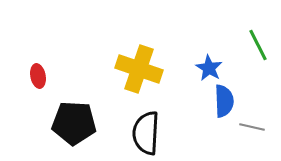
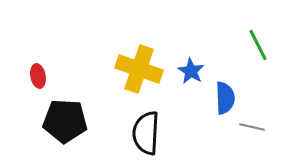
blue star: moved 18 px left, 3 px down
blue semicircle: moved 1 px right, 3 px up
black pentagon: moved 9 px left, 2 px up
